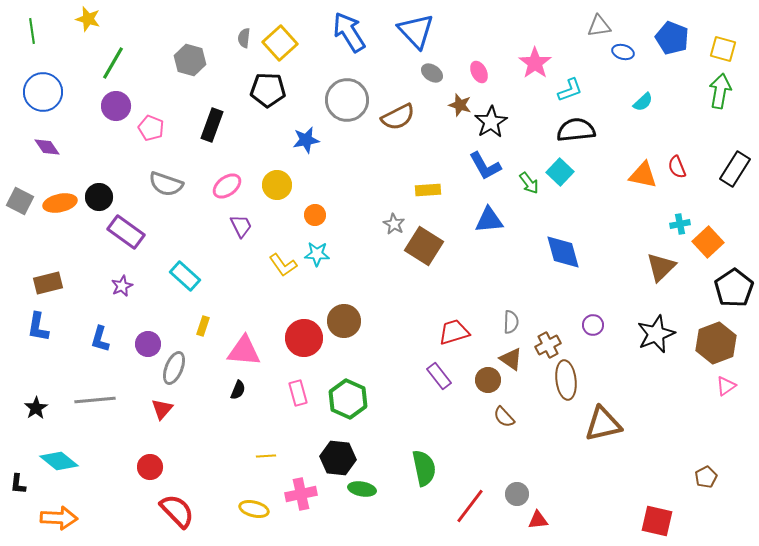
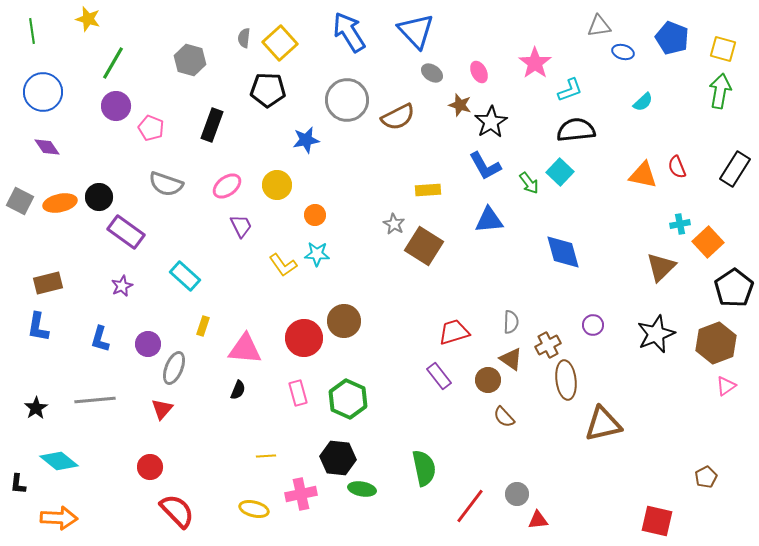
pink triangle at (244, 351): moved 1 px right, 2 px up
